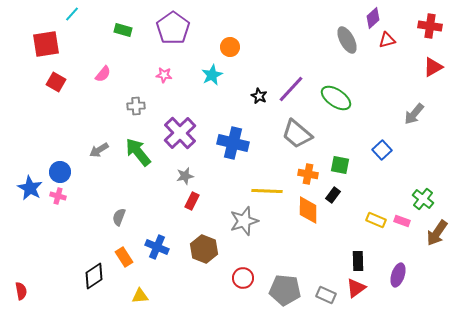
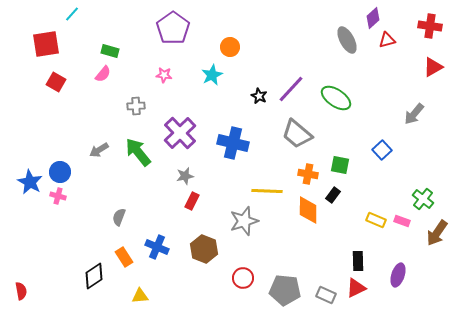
green rectangle at (123, 30): moved 13 px left, 21 px down
blue star at (30, 188): moved 6 px up
red triangle at (356, 288): rotated 10 degrees clockwise
